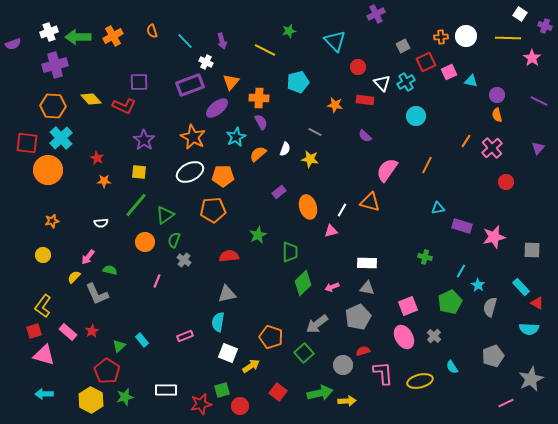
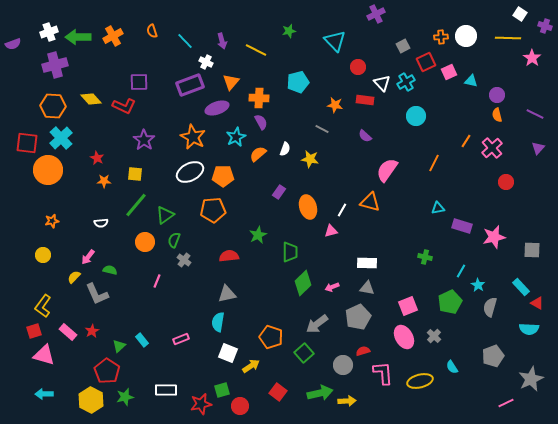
yellow line at (265, 50): moved 9 px left
purple line at (539, 101): moved 4 px left, 13 px down
purple ellipse at (217, 108): rotated 20 degrees clockwise
gray line at (315, 132): moved 7 px right, 3 px up
orange line at (427, 165): moved 7 px right, 2 px up
yellow square at (139, 172): moved 4 px left, 2 px down
purple rectangle at (279, 192): rotated 16 degrees counterclockwise
pink rectangle at (185, 336): moved 4 px left, 3 px down
